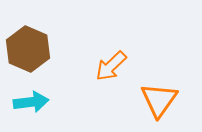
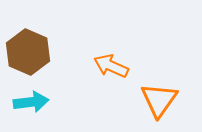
brown hexagon: moved 3 px down
orange arrow: rotated 68 degrees clockwise
